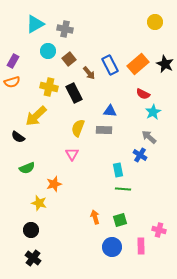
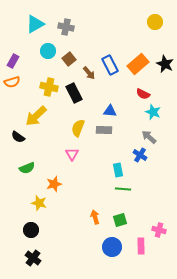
gray cross: moved 1 px right, 2 px up
cyan star: rotated 21 degrees counterclockwise
